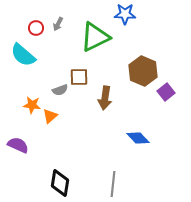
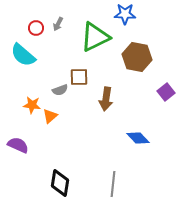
brown hexagon: moved 6 px left, 14 px up; rotated 12 degrees counterclockwise
brown arrow: moved 1 px right, 1 px down
